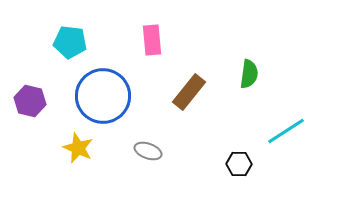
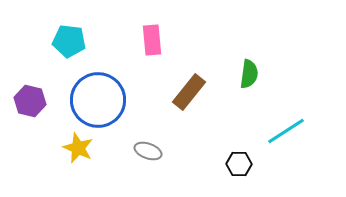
cyan pentagon: moved 1 px left, 1 px up
blue circle: moved 5 px left, 4 px down
